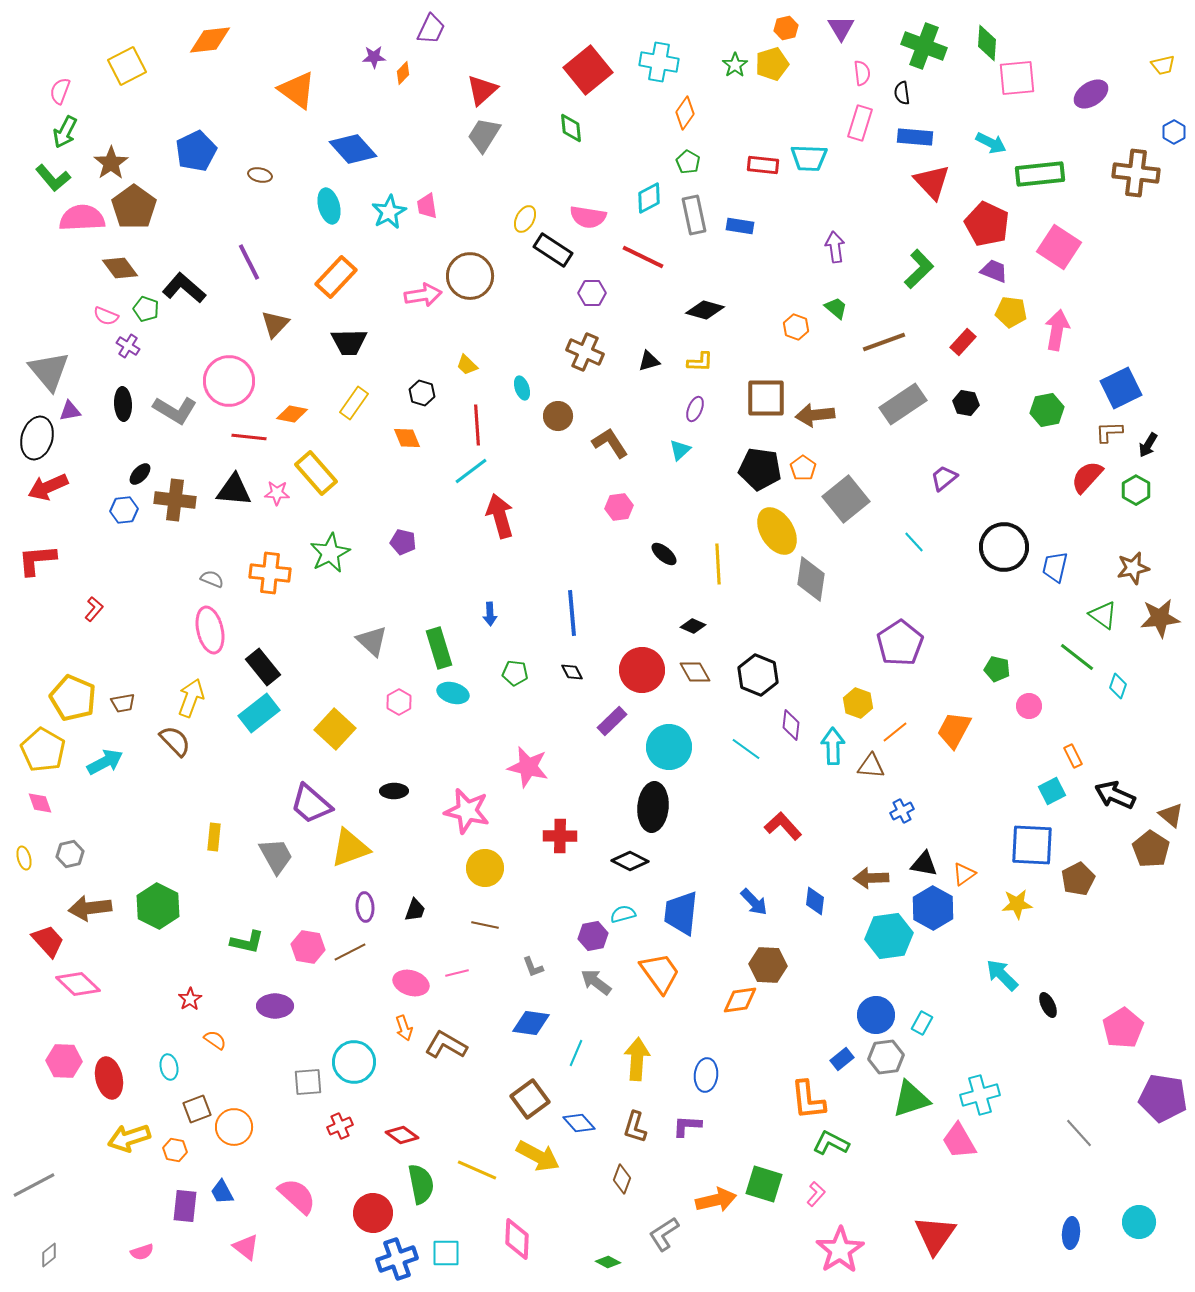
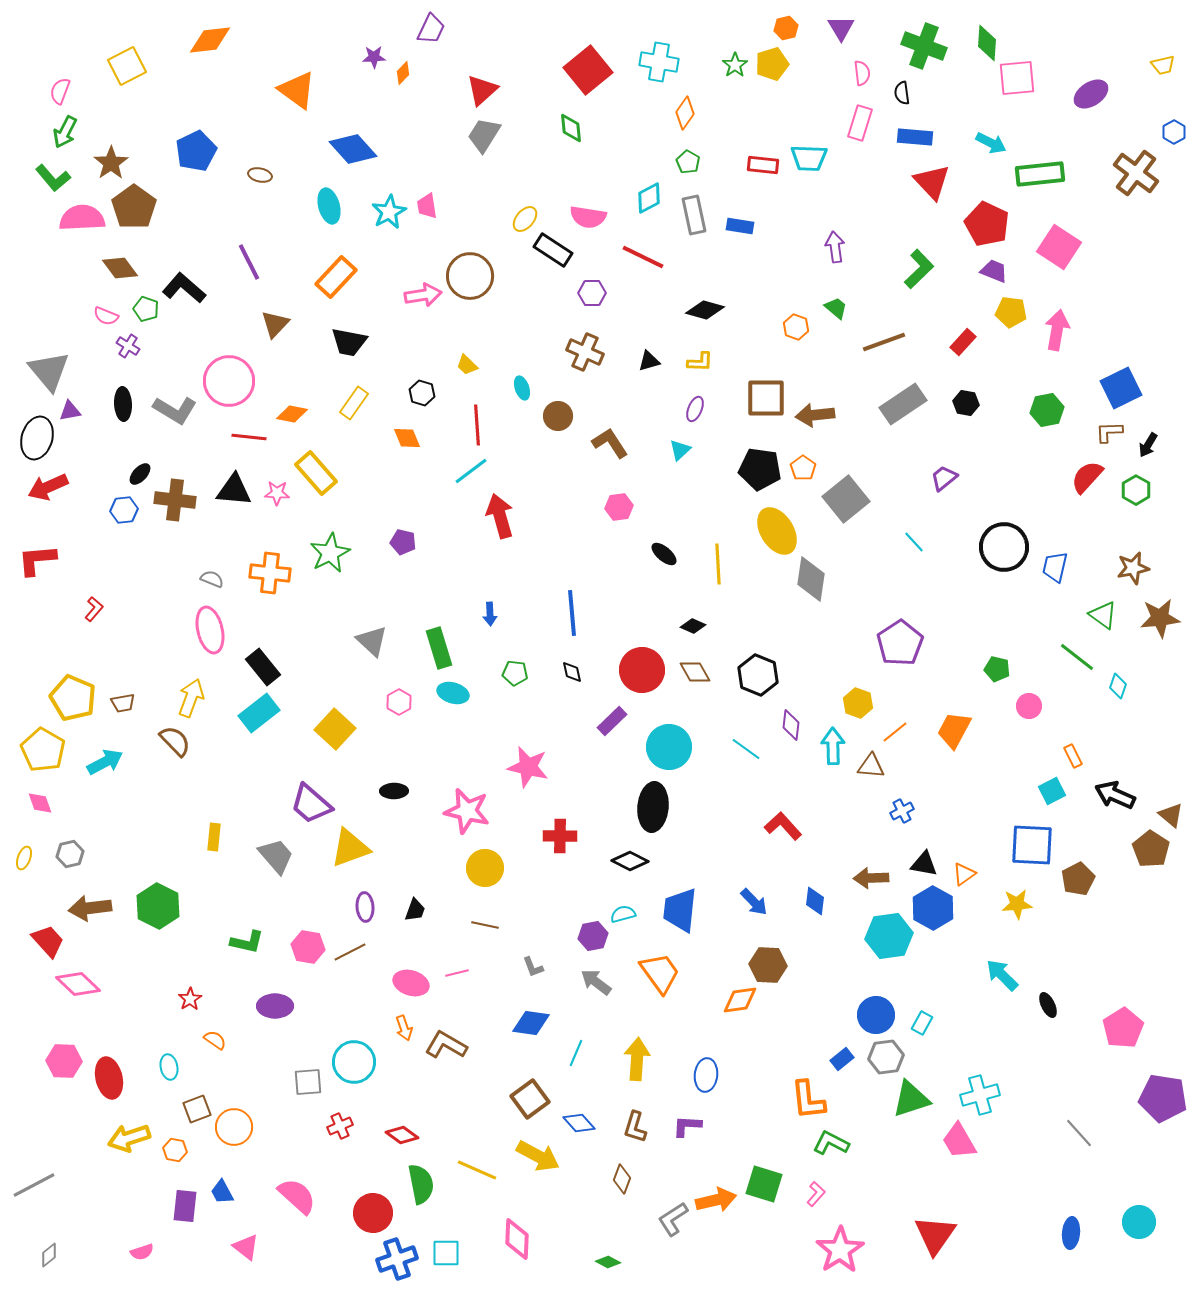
brown cross at (1136, 173): rotated 30 degrees clockwise
yellow ellipse at (525, 219): rotated 12 degrees clockwise
black trapezoid at (349, 342): rotated 12 degrees clockwise
black diamond at (572, 672): rotated 15 degrees clockwise
gray trapezoid at (276, 856): rotated 12 degrees counterclockwise
yellow ellipse at (24, 858): rotated 35 degrees clockwise
blue trapezoid at (681, 913): moved 1 px left, 3 px up
gray L-shape at (664, 1234): moved 9 px right, 15 px up
